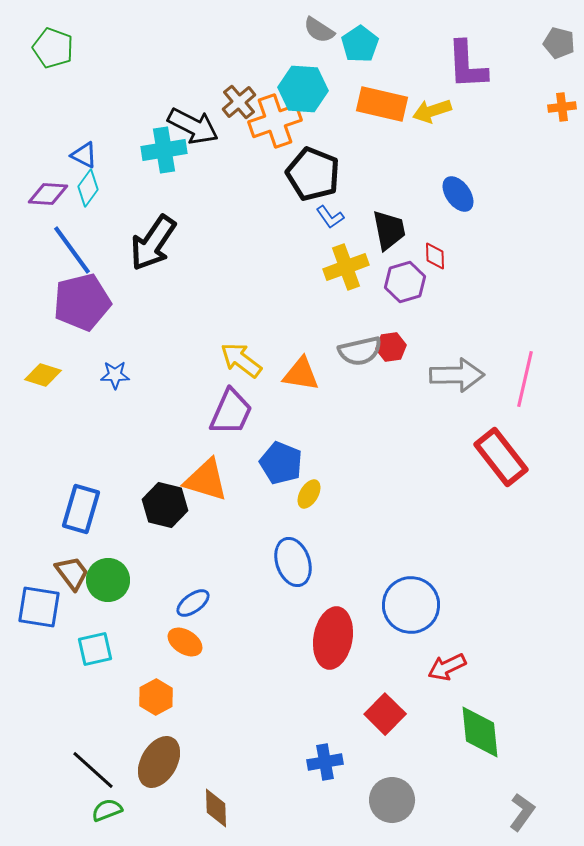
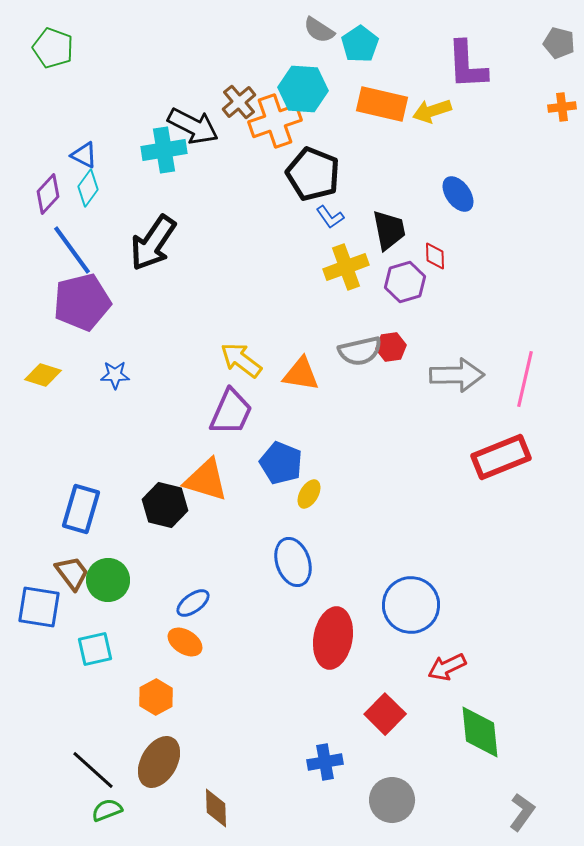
purple diamond at (48, 194): rotated 51 degrees counterclockwise
red rectangle at (501, 457): rotated 74 degrees counterclockwise
